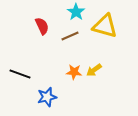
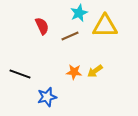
cyan star: moved 3 px right, 1 px down; rotated 12 degrees clockwise
yellow triangle: rotated 16 degrees counterclockwise
yellow arrow: moved 1 px right, 1 px down
